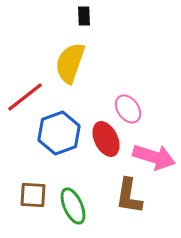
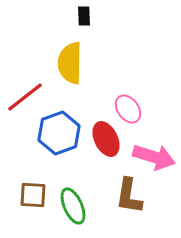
yellow semicircle: rotated 18 degrees counterclockwise
